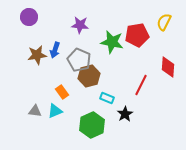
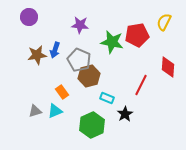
gray triangle: rotated 24 degrees counterclockwise
